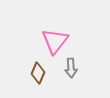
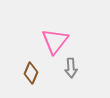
brown diamond: moved 7 px left
